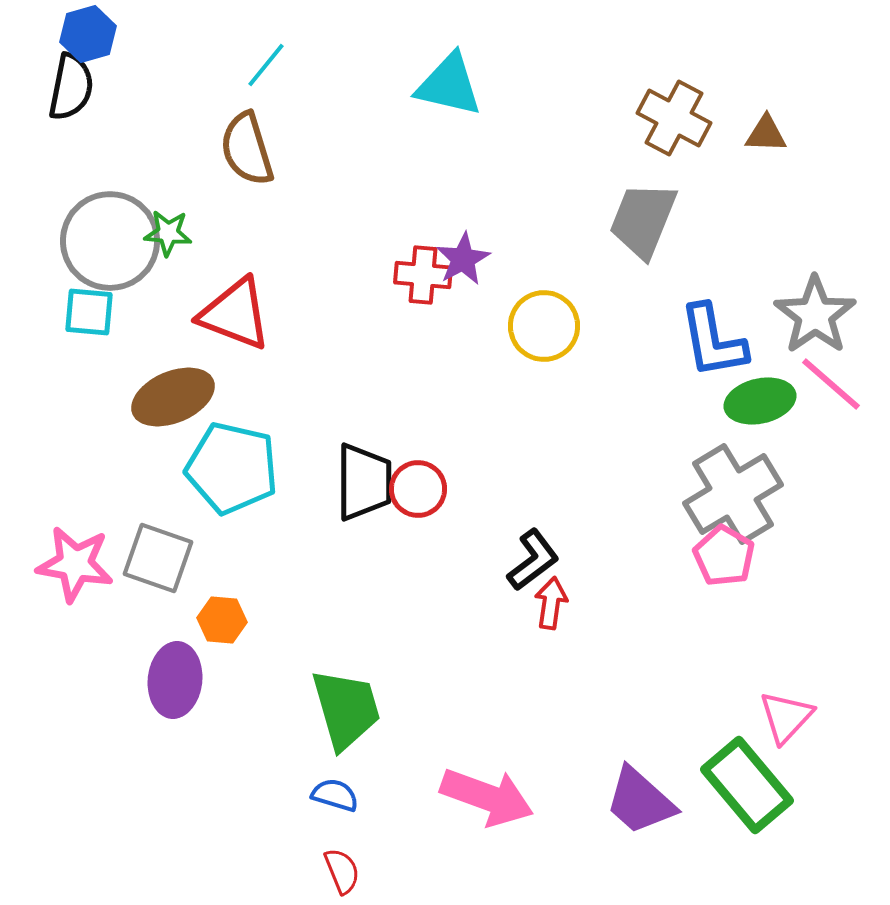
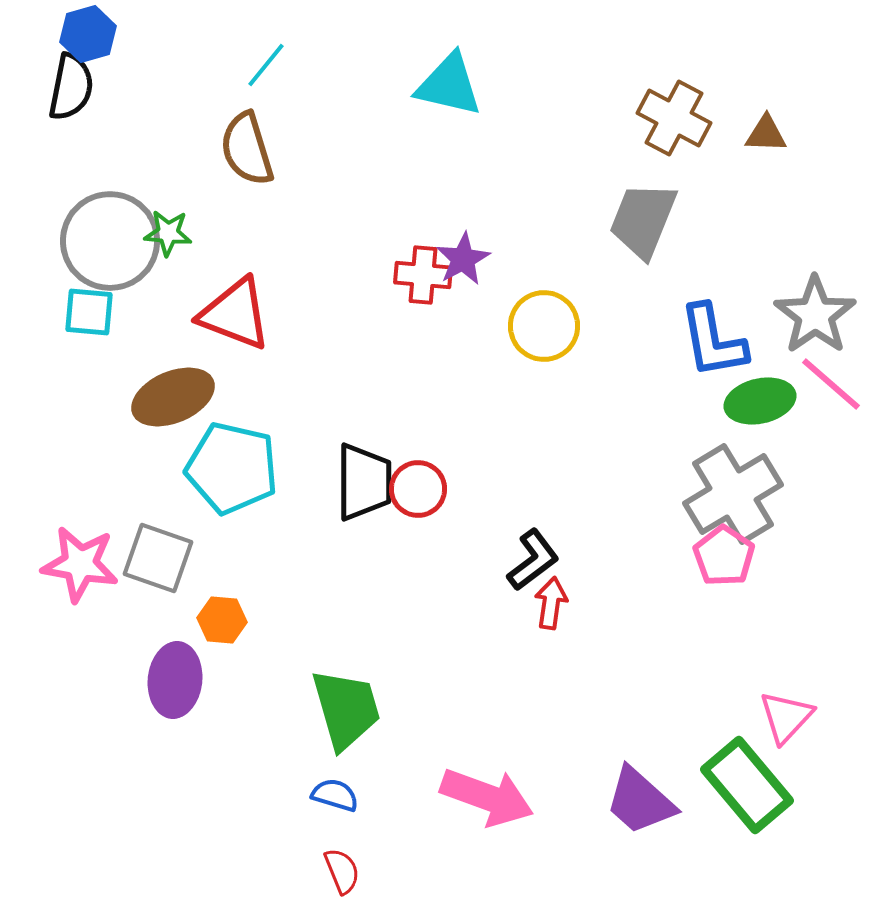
pink pentagon: rotated 4 degrees clockwise
pink star: moved 5 px right
